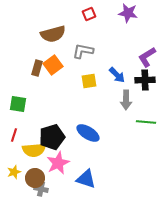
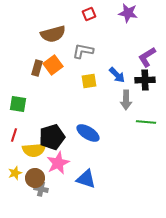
yellow star: moved 1 px right, 1 px down
